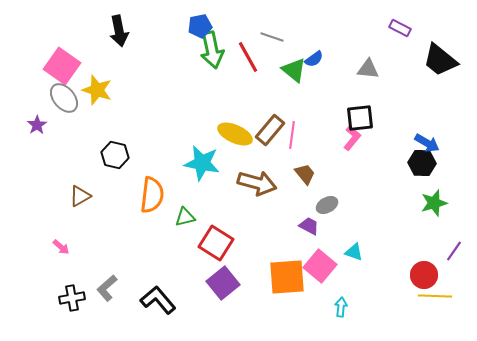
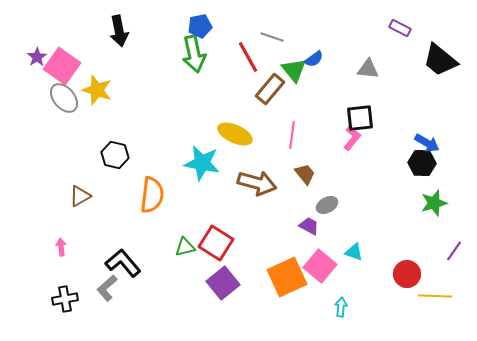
green arrow at (212, 50): moved 18 px left, 4 px down
green triangle at (294, 70): rotated 12 degrees clockwise
purple star at (37, 125): moved 68 px up
brown rectangle at (270, 130): moved 41 px up
green triangle at (185, 217): moved 30 px down
pink arrow at (61, 247): rotated 138 degrees counterclockwise
red circle at (424, 275): moved 17 px left, 1 px up
orange square at (287, 277): rotated 21 degrees counterclockwise
black cross at (72, 298): moved 7 px left, 1 px down
black L-shape at (158, 300): moved 35 px left, 37 px up
